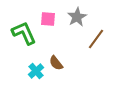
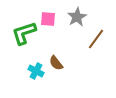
green L-shape: rotated 84 degrees counterclockwise
cyan cross: rotated 21 degrees counterclockwise
